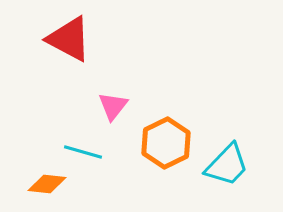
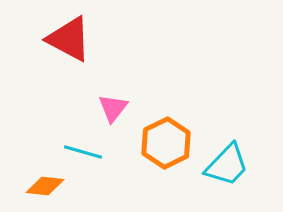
pink triangle: moved 2 px down
orange diamond: moved 2 px left, 2 px down
